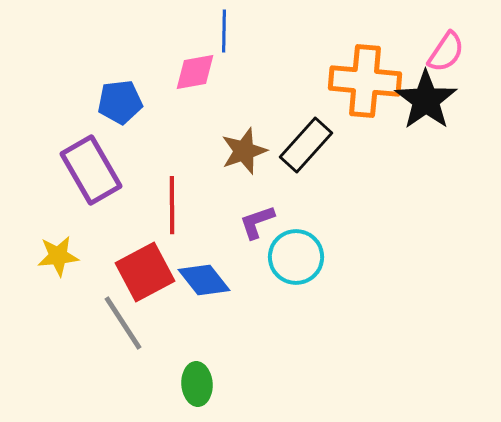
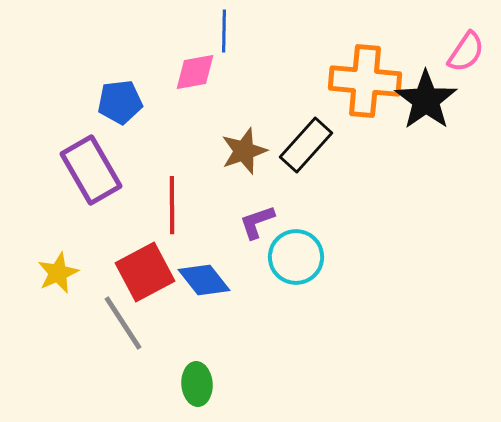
pink semicircle: moved 20 px right
yellow star: moved 17 px down; rotated 18 degrees counterclockwise
